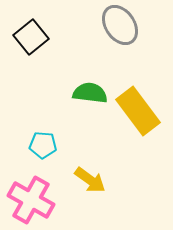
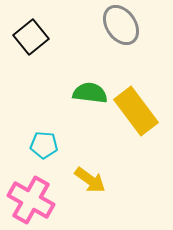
gray ellipse: moved 1 px right
yellow rectangle: moved 2 px left
cyan pentagon: moved 1 px right
